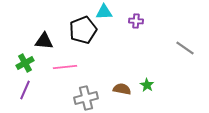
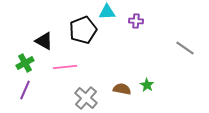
cyan triangle: moved 3 px right
black triangle: rotated 24 degrees clockwise
gray cross: rotated 35 degrees counterclockwise
